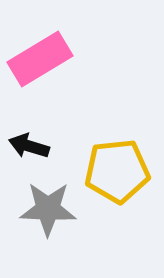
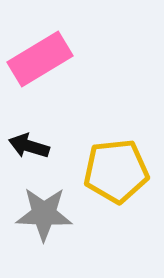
yellow pentagon: moved 1 px left
gray star: moved 4 px left, 5 px down
